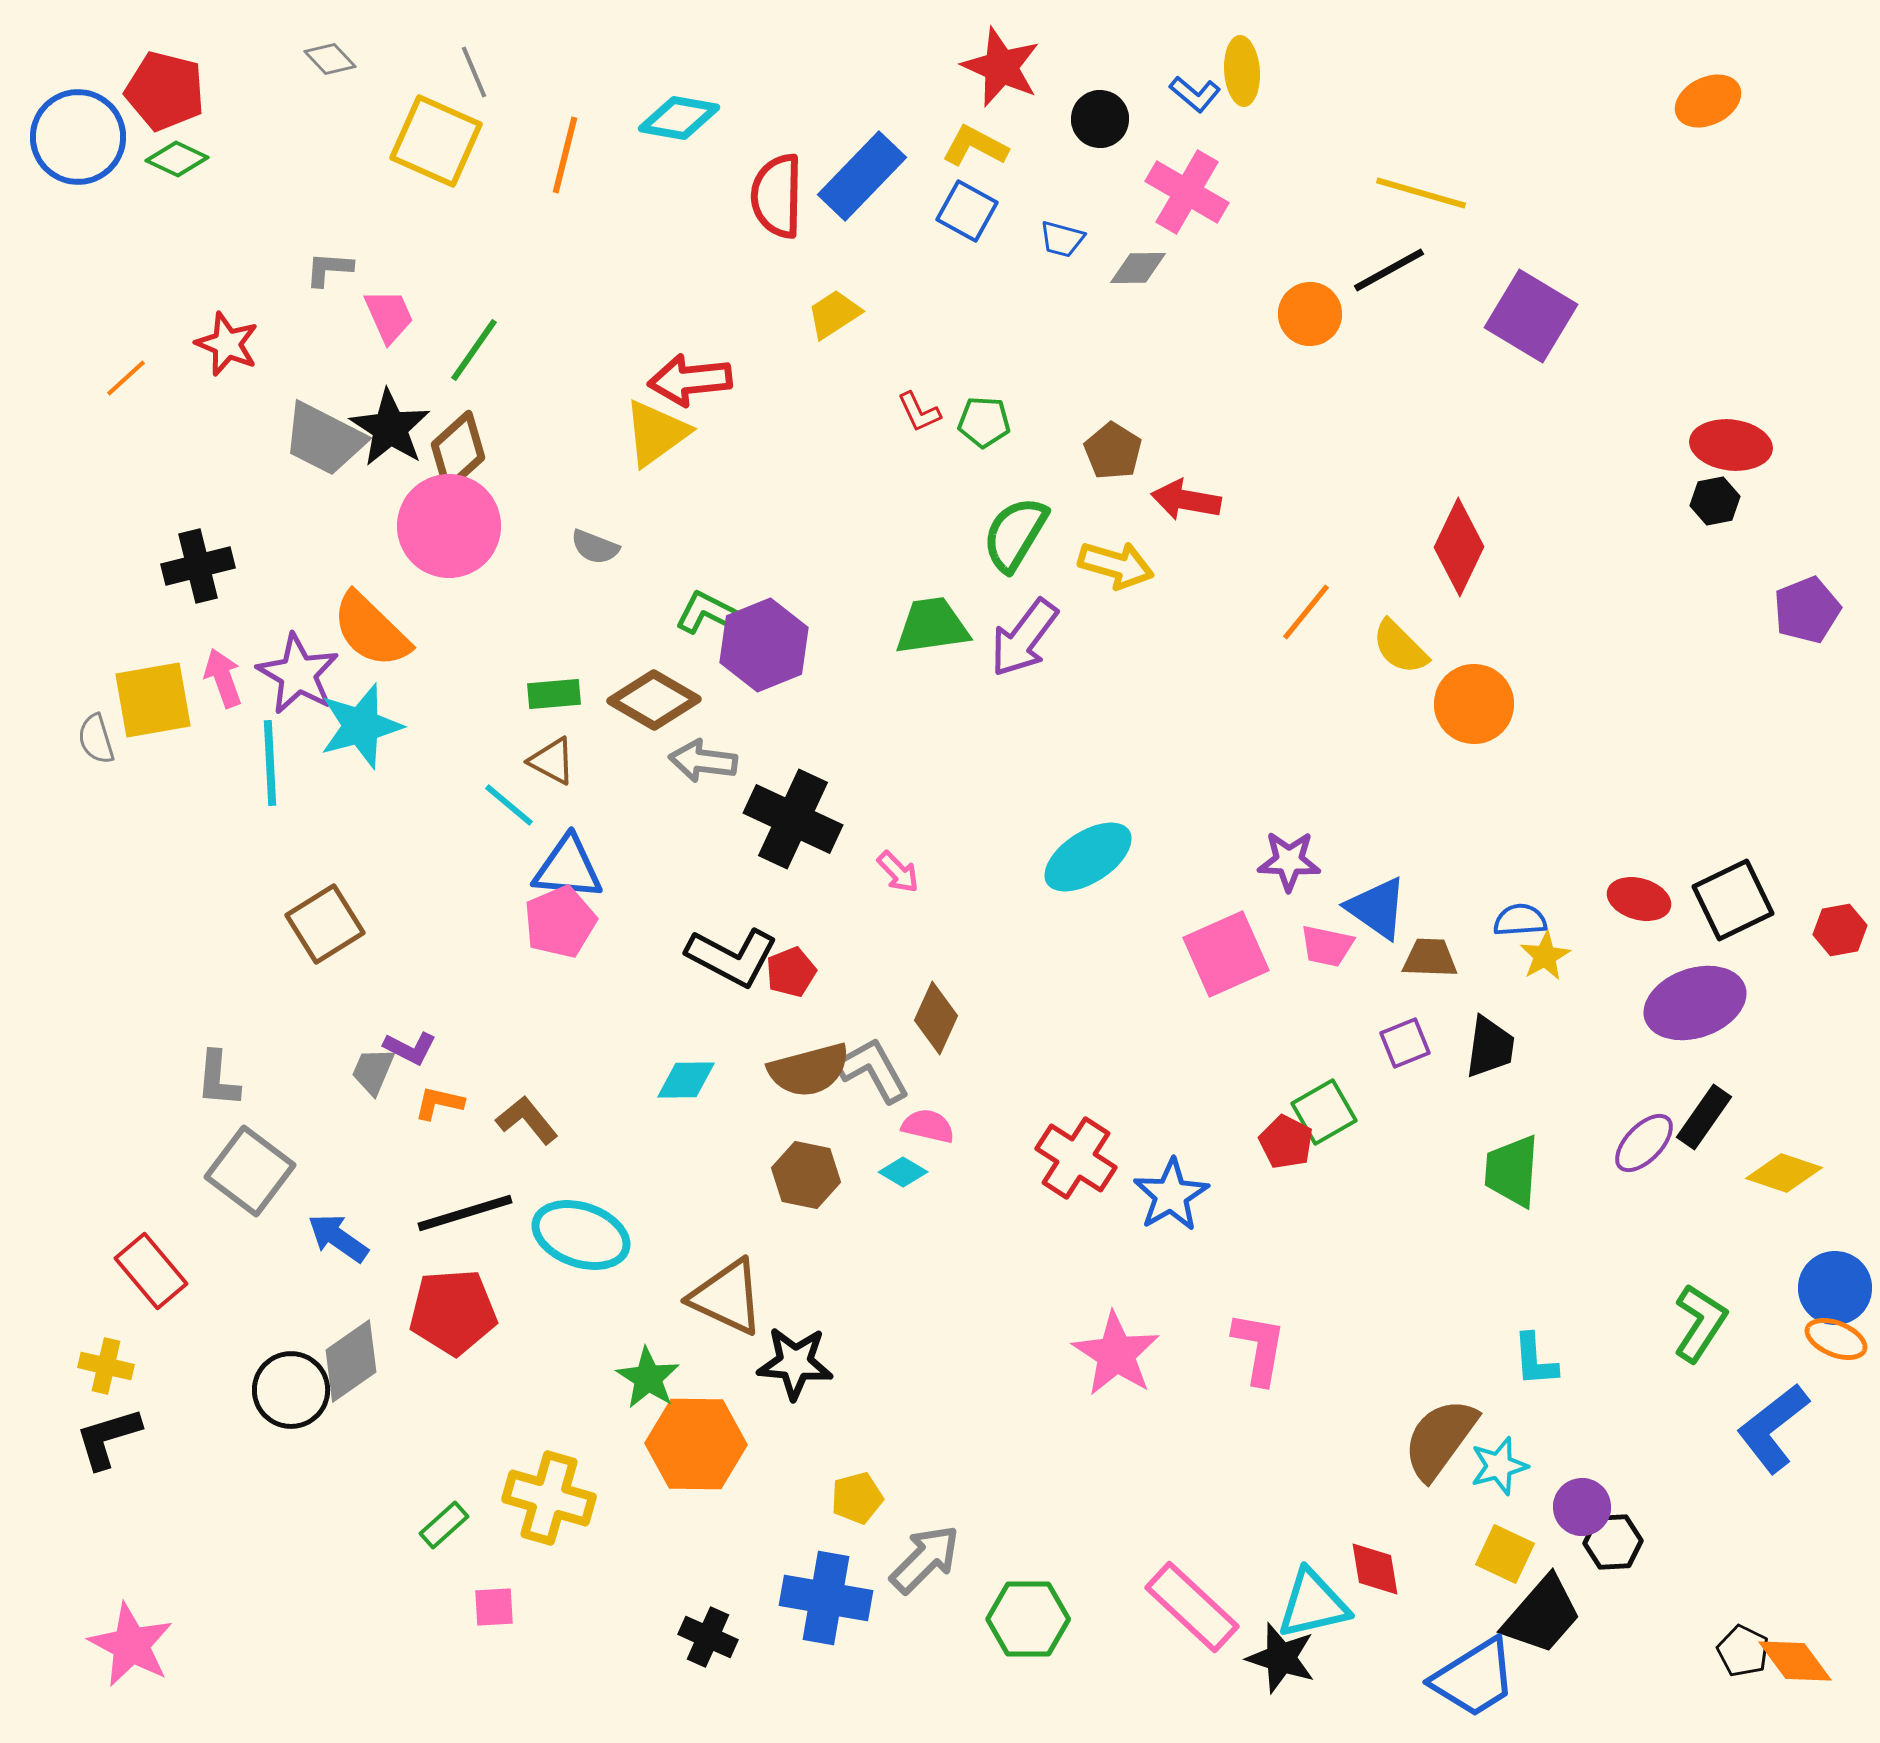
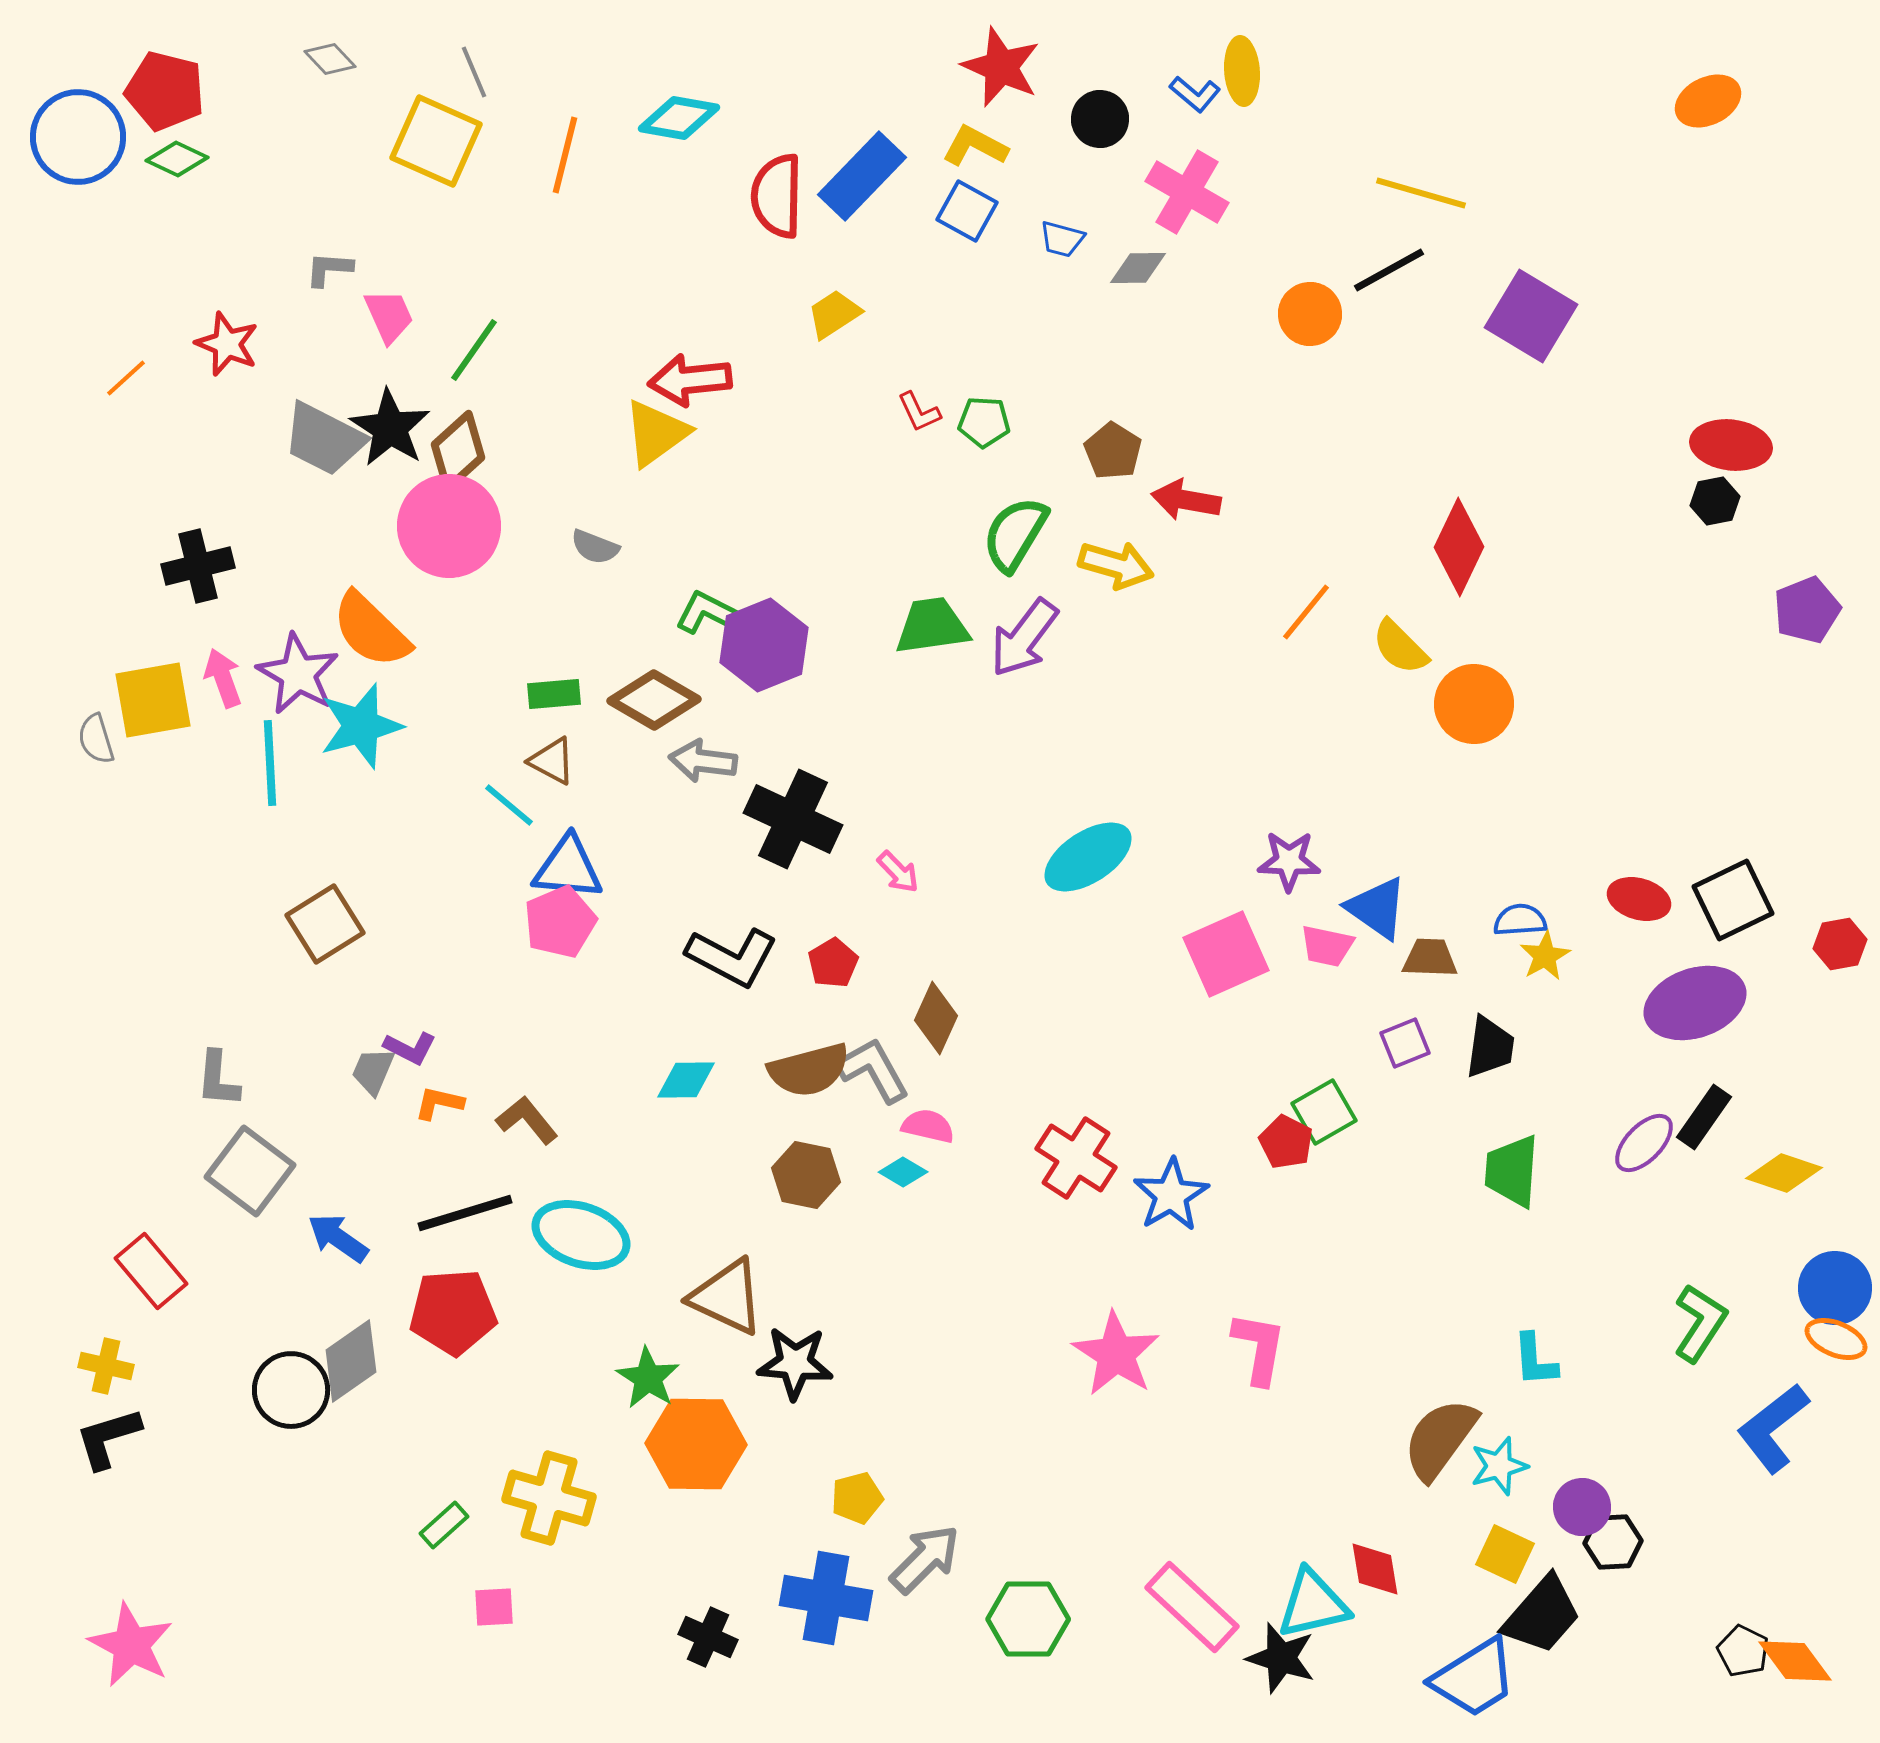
red hexagon at (1840, 930): moved 14 px down
red pentagon at (791, 972): moved 42 px right, 9 px up; rotated 9 degrees counterclockwise
